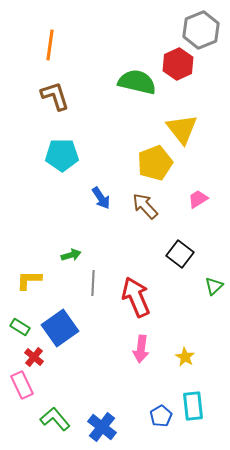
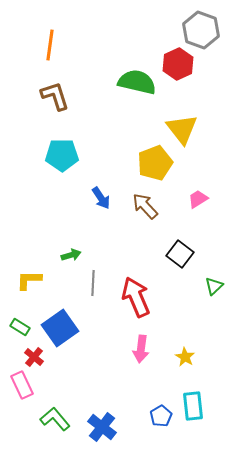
gray hexagon: rotated 18 degrees counterclockwise
